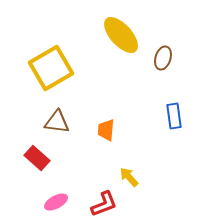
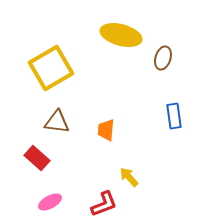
yellow ellipse: rotated 33 degrees counterclockwise
pink ellipse: moved 6 px left
